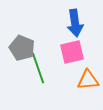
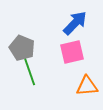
blue arrow: rotated 128 degrees counterclockwise
green line: moved 9 px left, 2 px down
orange triangle: moved 1 px left, 6 px down
